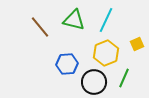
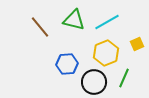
cyan line: moved 1 px right, 2 px down; rotated 35 degrees clockwise
